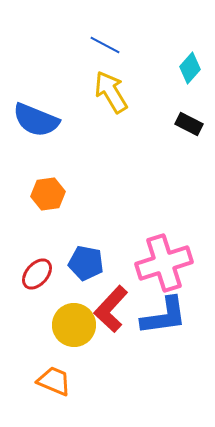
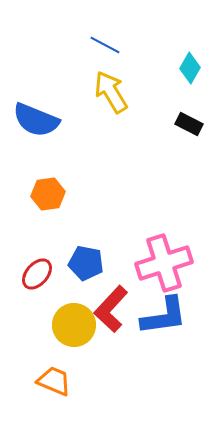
cyan diamond: rotated 12 degrees counterclockwise
